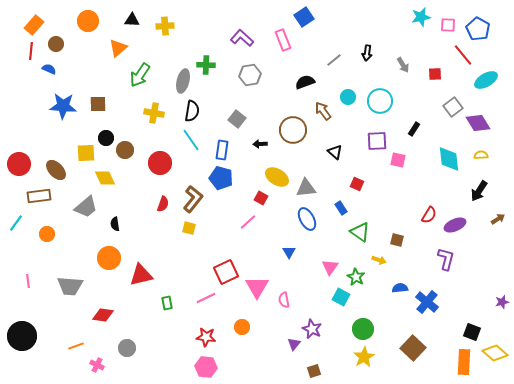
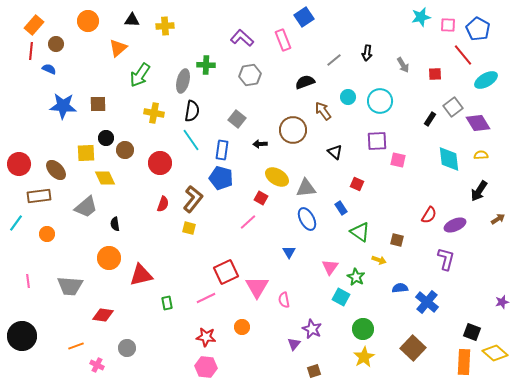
black rectangle at (414, 129): moved 16 px right, 10 px up
